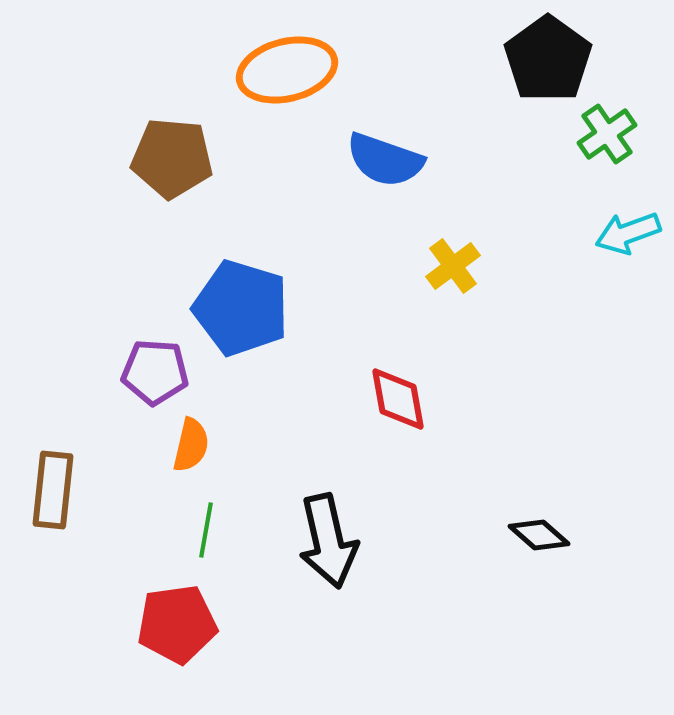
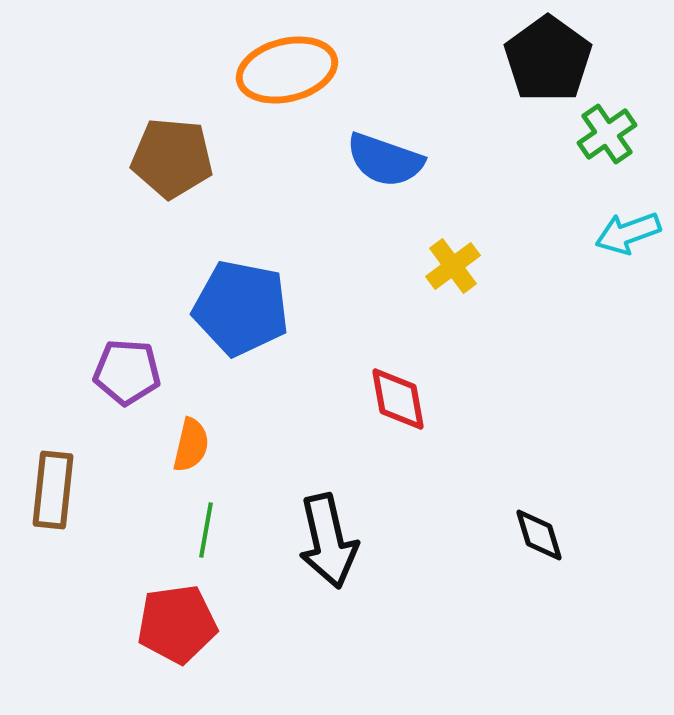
blue pentagon: rotated 6 degrees counterclockwise
purple pentagon: moved 28 px left
black diamond: rotated 32 degrees clockwise
